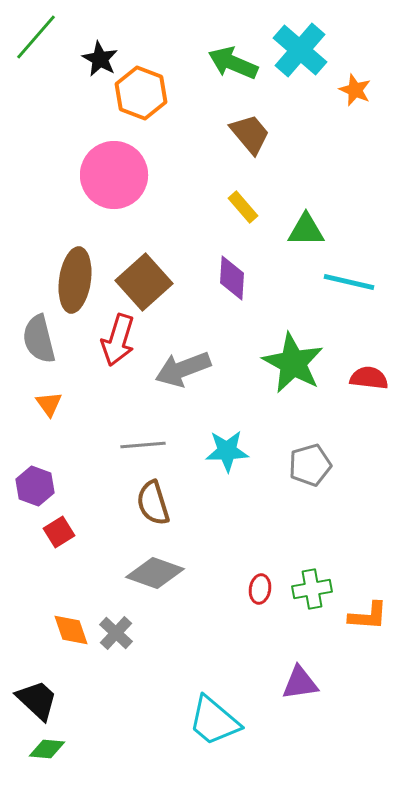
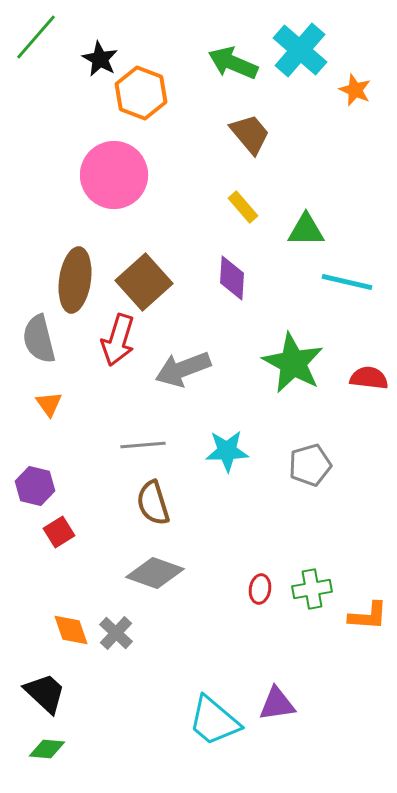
cyan line: moved 2 px left
purple hexagon: rotated 6 degrees counterclockwise
purple triangle: moved 23 px left, 21 px down
black trapezoid: moved 8 px right, 7 px up
